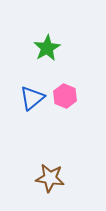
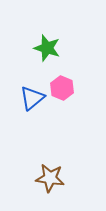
green star: rotated 24 degrees counterclockwise
pink hexagon: moved 3 px left, 8 px up
